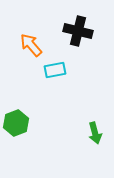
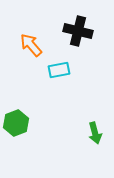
cyan rectangle: moved 4 px right
